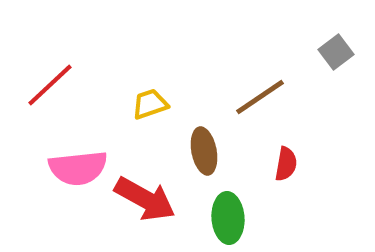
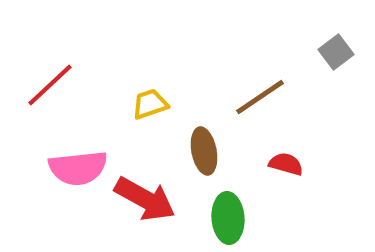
red semicircle: rotated 84 degrees counterclockwise
